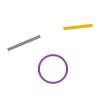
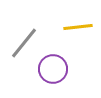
gray line: rotated 28 degrees counterclockwise
